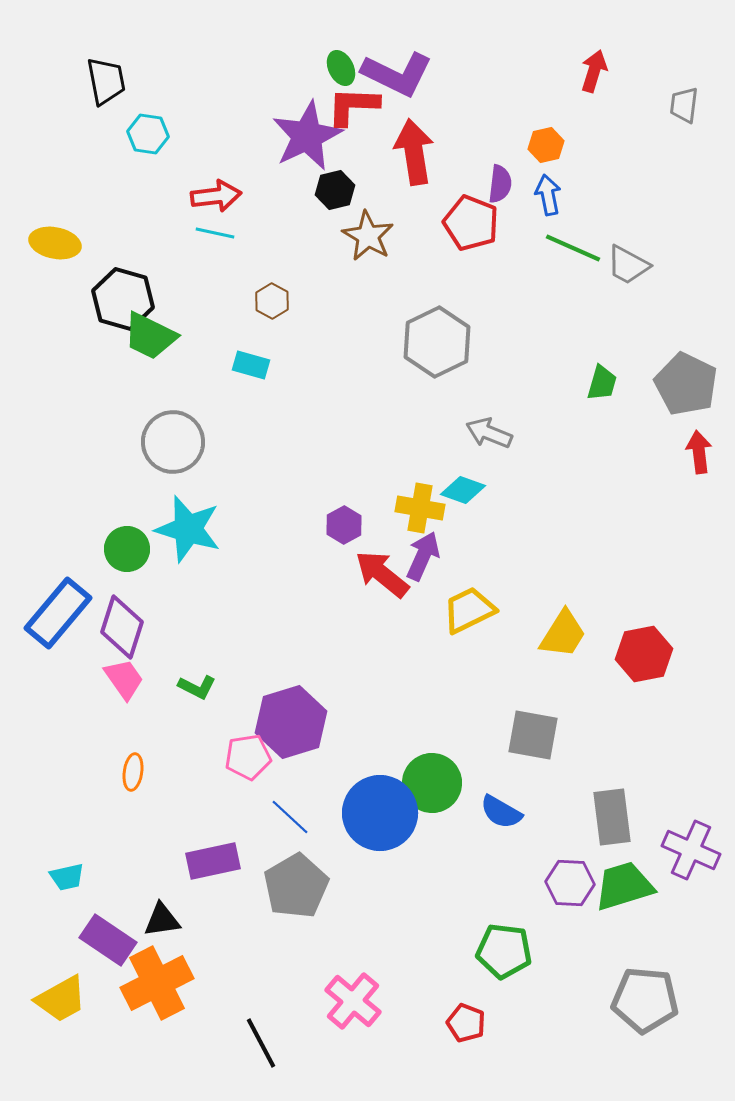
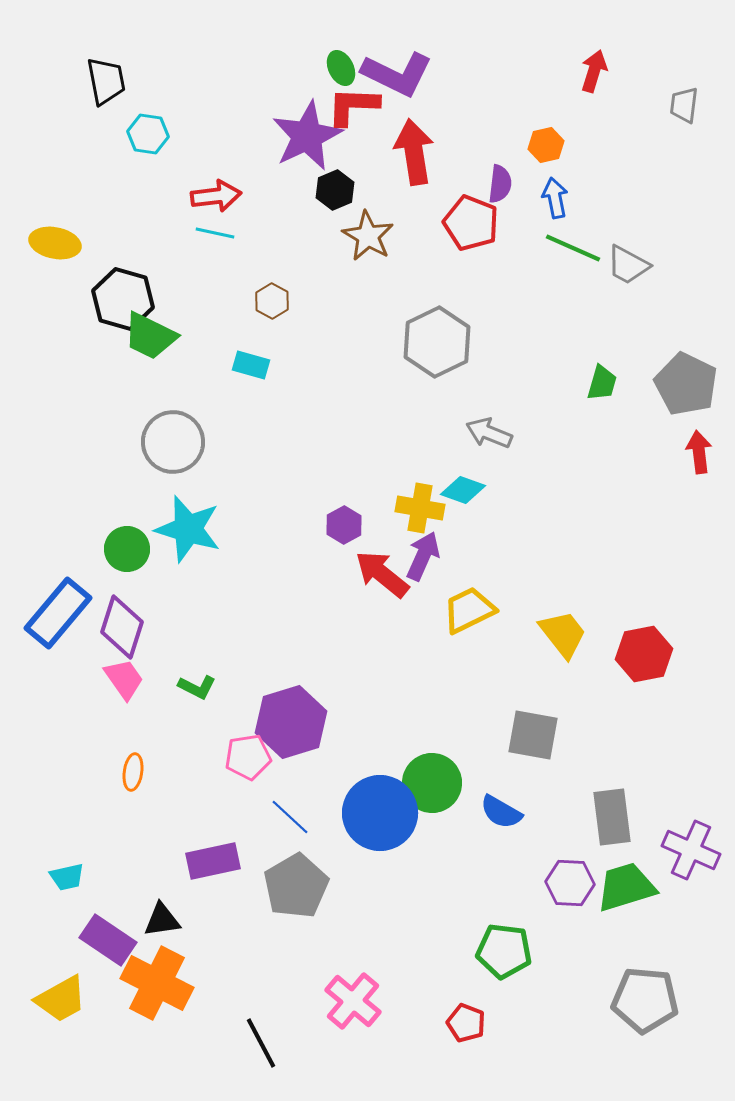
black hexagon at (335, 190): rotated 9 degrees counterclockwise
blue arrow at (548, 195): moved 7 px right, 3 px down
yellow trapezoid at (563, 634): rotated 70 degrees counterclockwise
green trapezoid at (624, 886): moved 2 px right, 1 px down
orange cross at (157, 983): rotated 36 degrees counterclockwise
